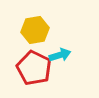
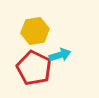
yellow hexagon: moved 1 px down
